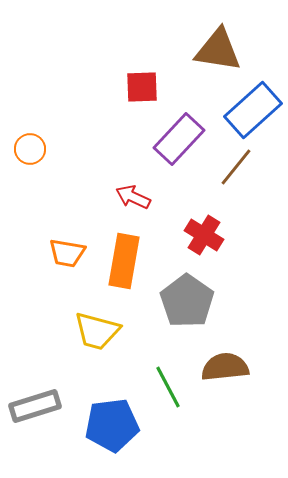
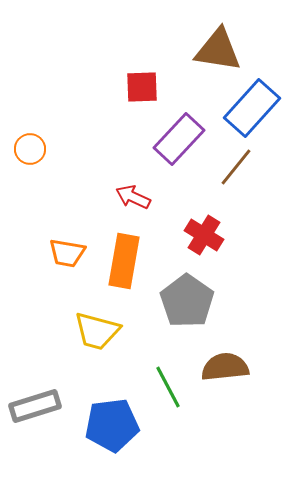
blue rectangle: moved 1 px left, 2 px up; rotated 6 degrees counterclockwise
